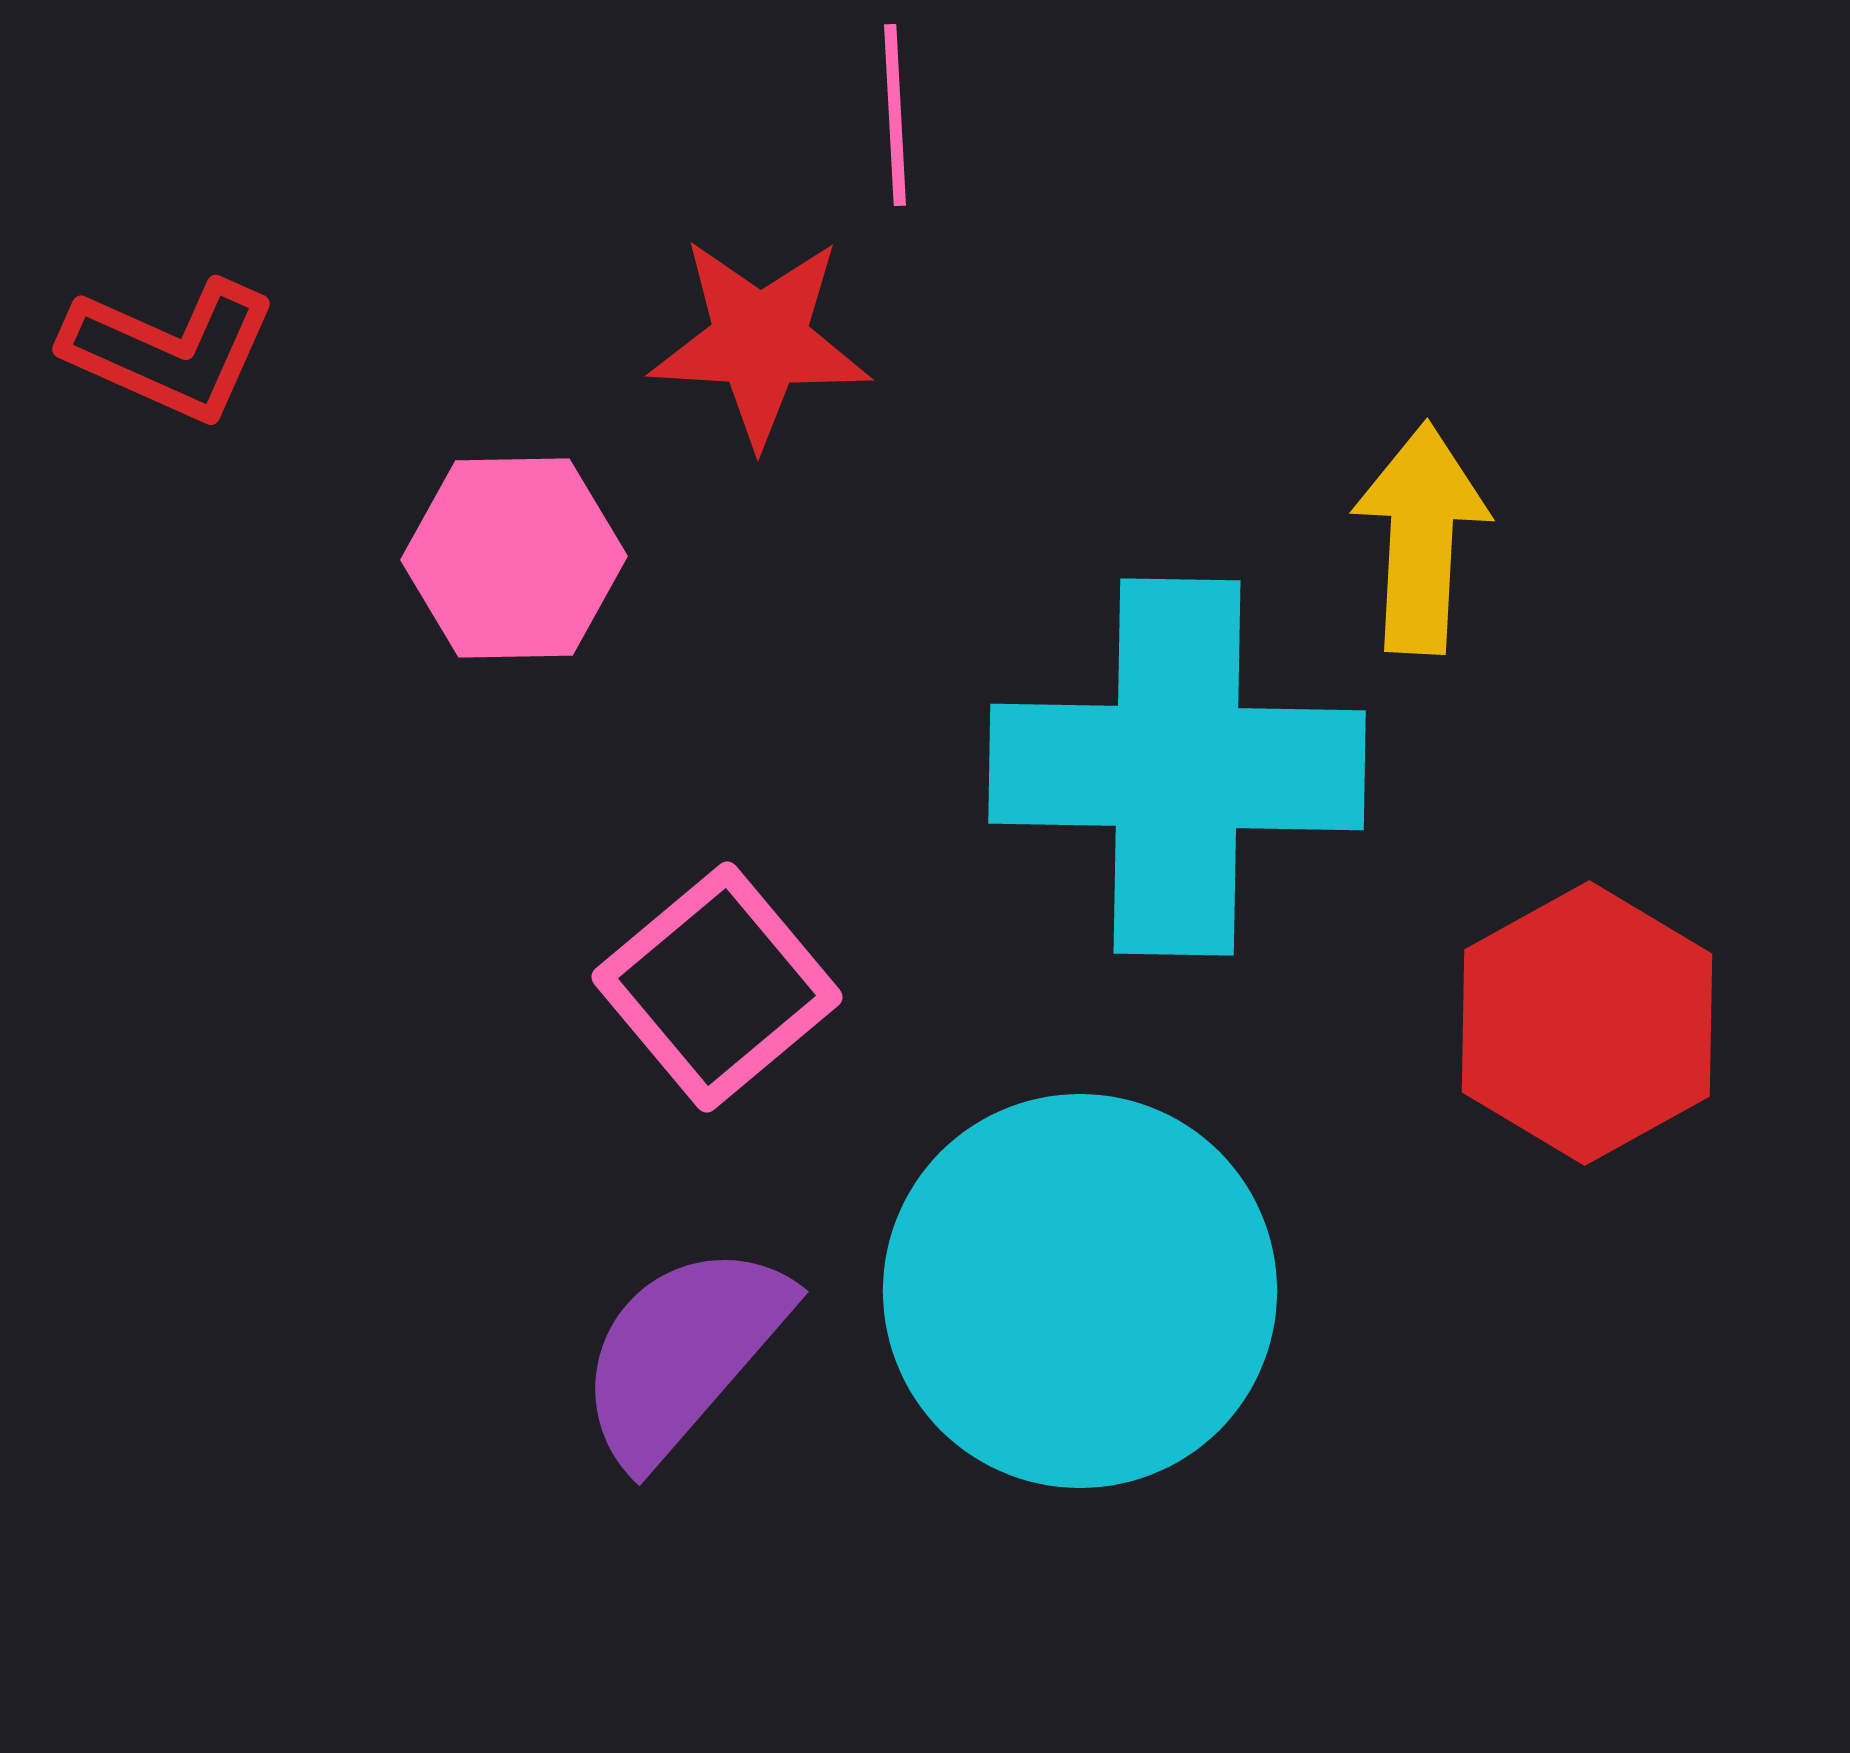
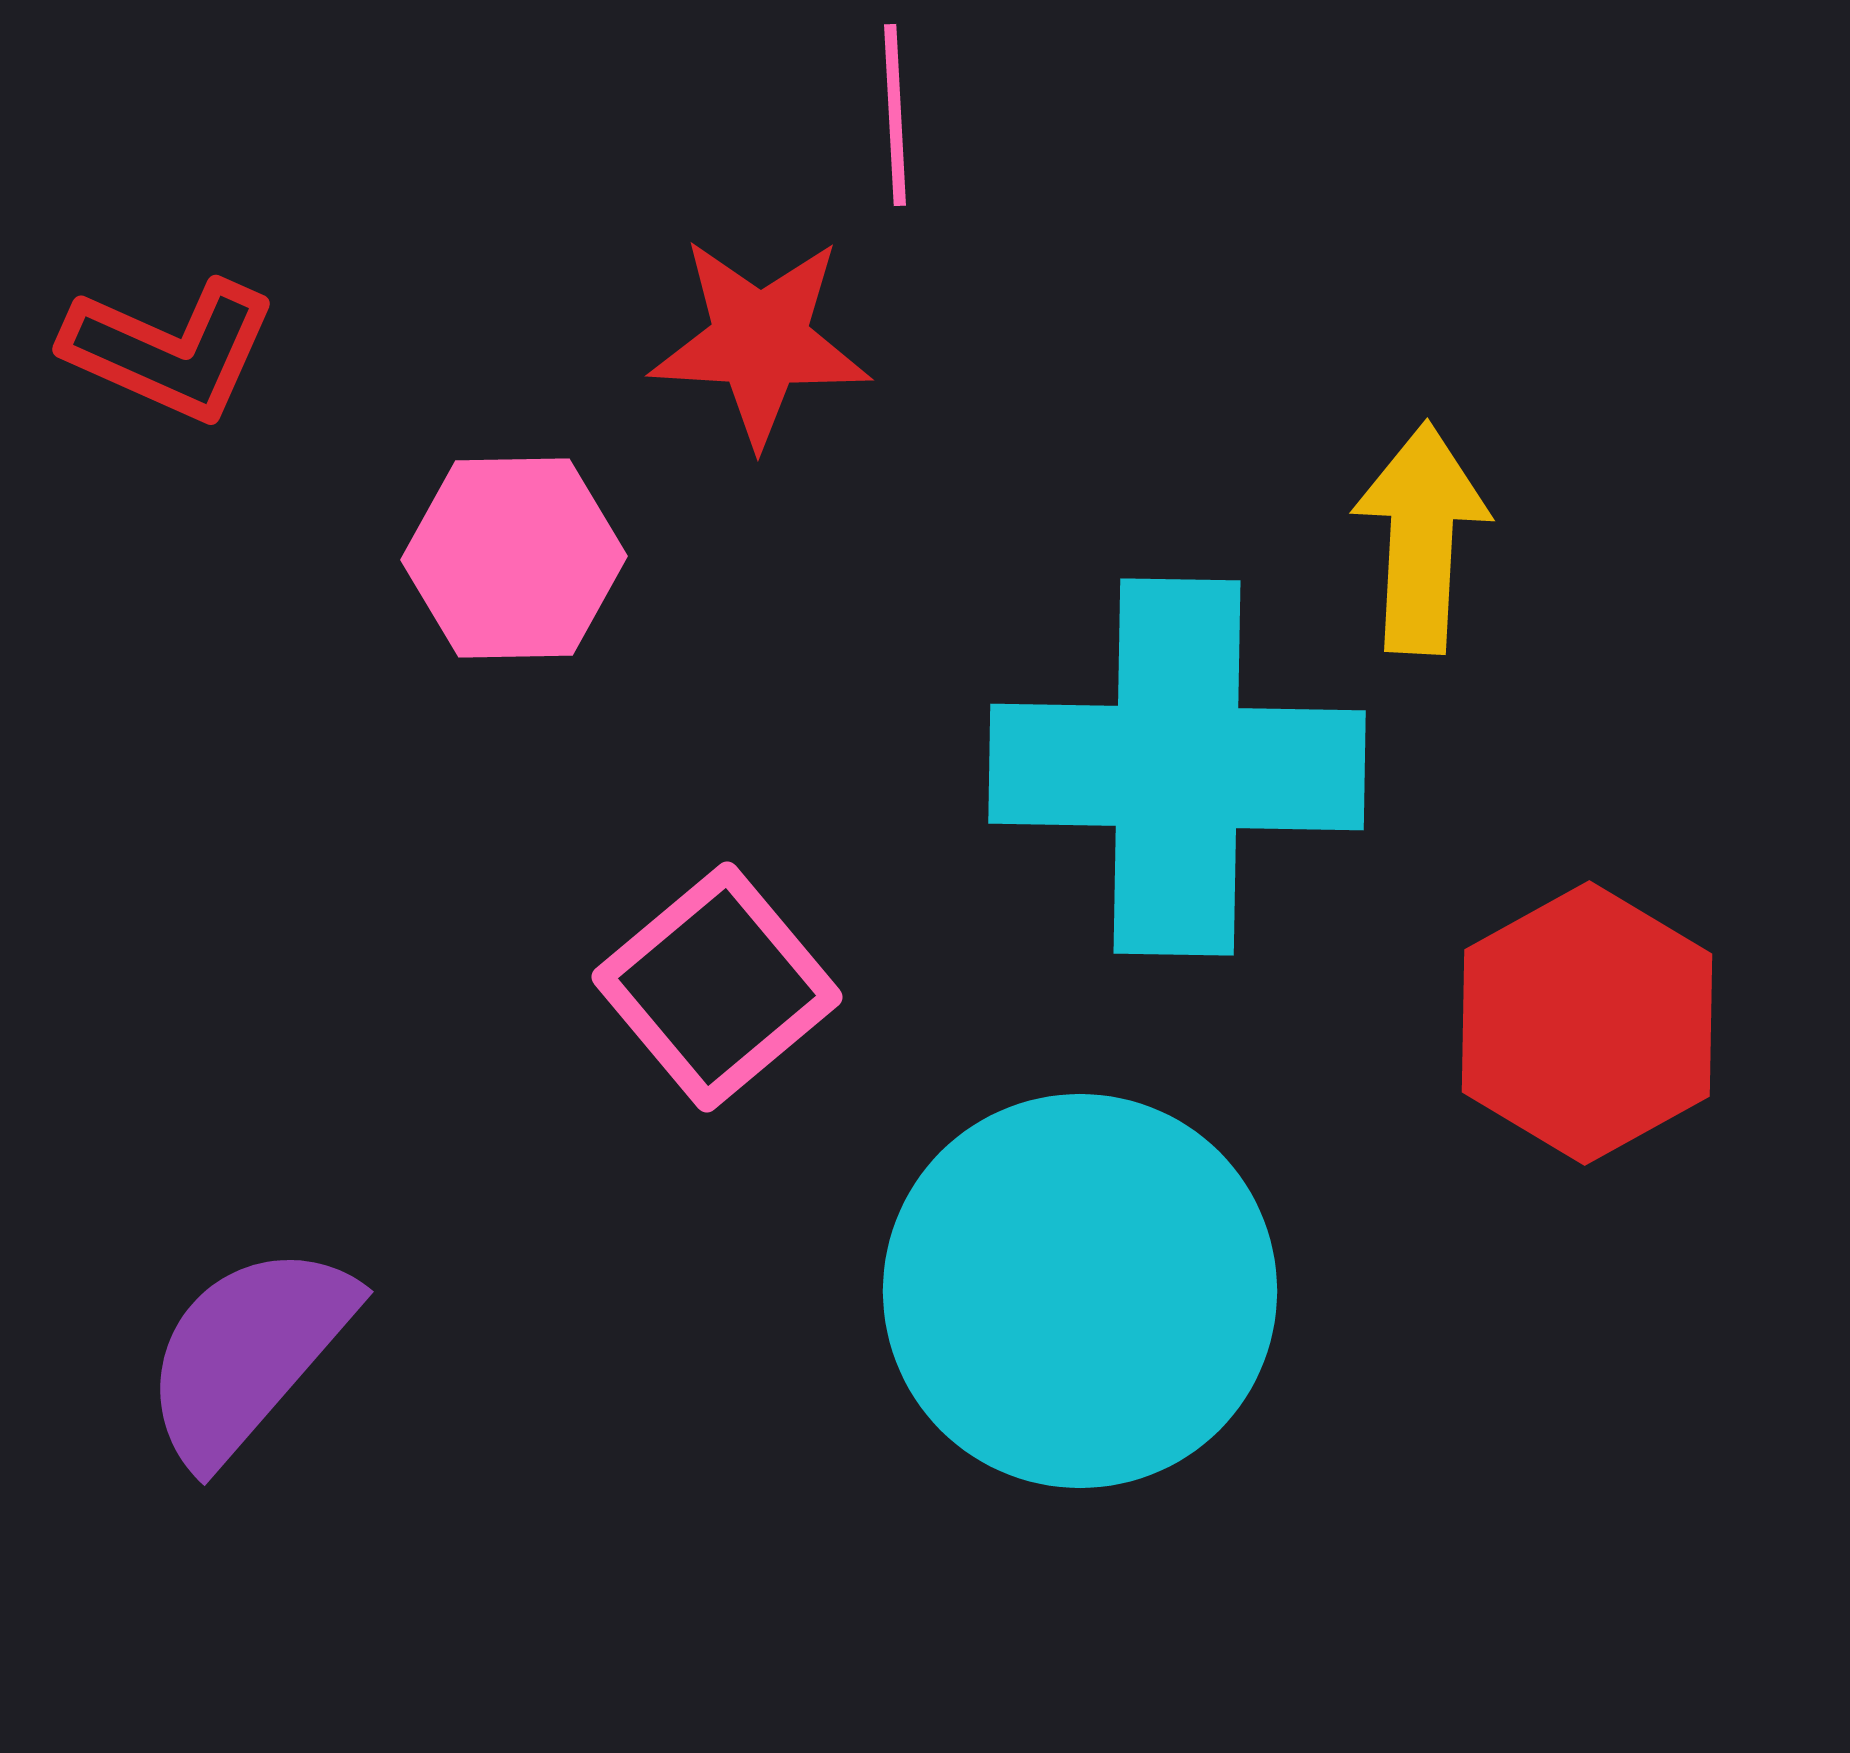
purple semicircle: moved 435 px left
